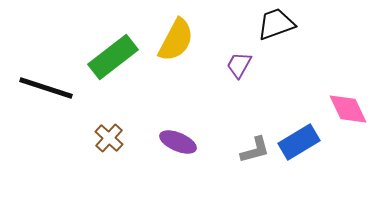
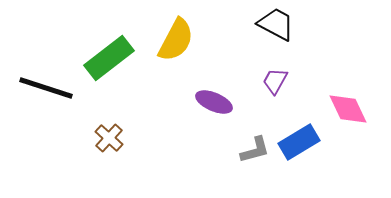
black trapezoid: rotated 48 degrees clockwise
green rectangle: moved 4 px left, 1 px down
purple trapezoid: moved 36 px right, 16 px down
purple ellipse: moved 36 px right, 40 px up
